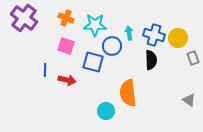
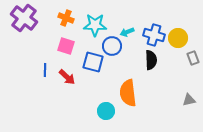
cyan arrow: moved 2 px left, 1 px up; rotated 104 degrees counterclockwise
red arrow: moved 3 px up; rotated 30 degrees clockwise
gray triangle: rotated 48 degrees counterclockwise
